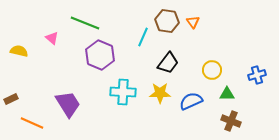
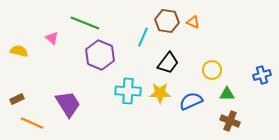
orange triangle: rotated 32 degrees counterclockwise
blue cross: moved 5 px right
cyan cross: moved 5 px right, 1 px up
brown rectangle: moved 6 px right
brown cross: moved 1 px left
